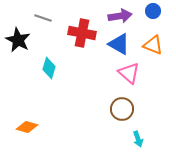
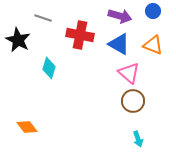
purple arrow: rotated 25 degrees clockwise
red cross: moved 2 px left, 2 px down
brown circle: moved 11 px right, 8 px up
orange diamond: rotated 35 degrees clockwise
